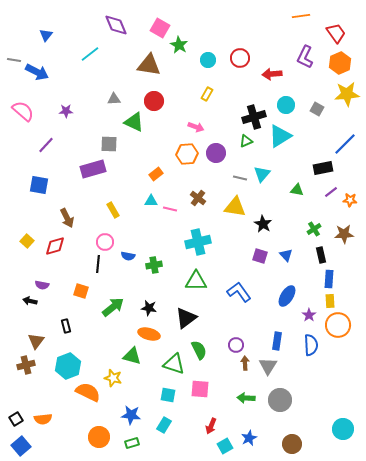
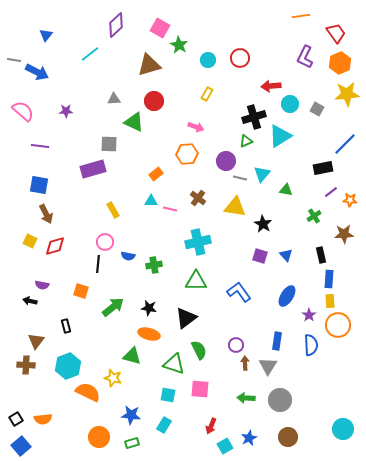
purple diamond at (116, 25): rotated 70 degrees clockwise
brown triangle at (149, 65): rotated 25 degrees counterclockwise
red arrow at (272, 74): moved 1 px left, 12 px down
cyan circle at (286, 105): moved 4 px right, 1 px up
purple line at (46, 145): moved 6 px left, 1 px down; rotated 54 degrees clockwise
purple circle at (216, 153): moved 10 px right, 8 px down
green triangle at (297, 190): moved 11 px left
brown arrow at (67, 218): moved 21 px left, 4 px up
green cross at (314, 229): moved 13 px up
yellow square at (27, 241): moved 3 px right; rotated 16 degrees counterclockwise
brown cross at (26, 365): rotated 18 degrees clockwise
brown circle at (292, 444): moved 4 px left, 7 px up
